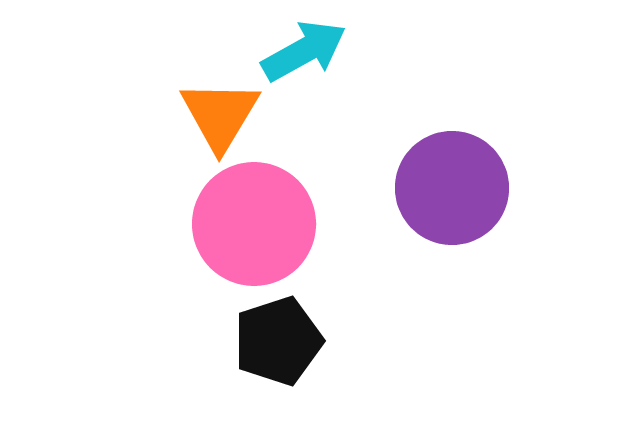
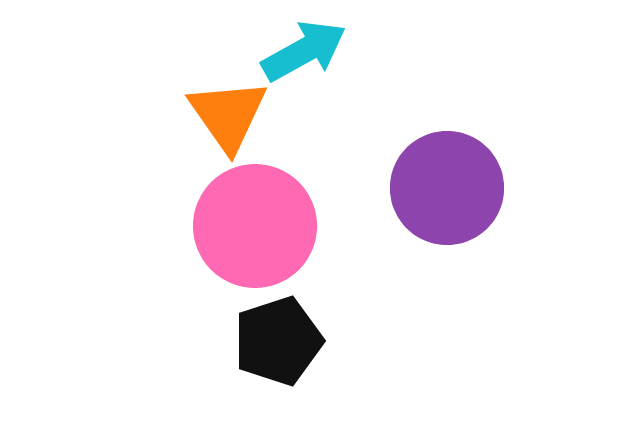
orange triangle: moved 8 px right; rotated 6 degrees counterclockwise
purple circle: moved 5 px left
pink circle: moved 1 px right, 2 px down
